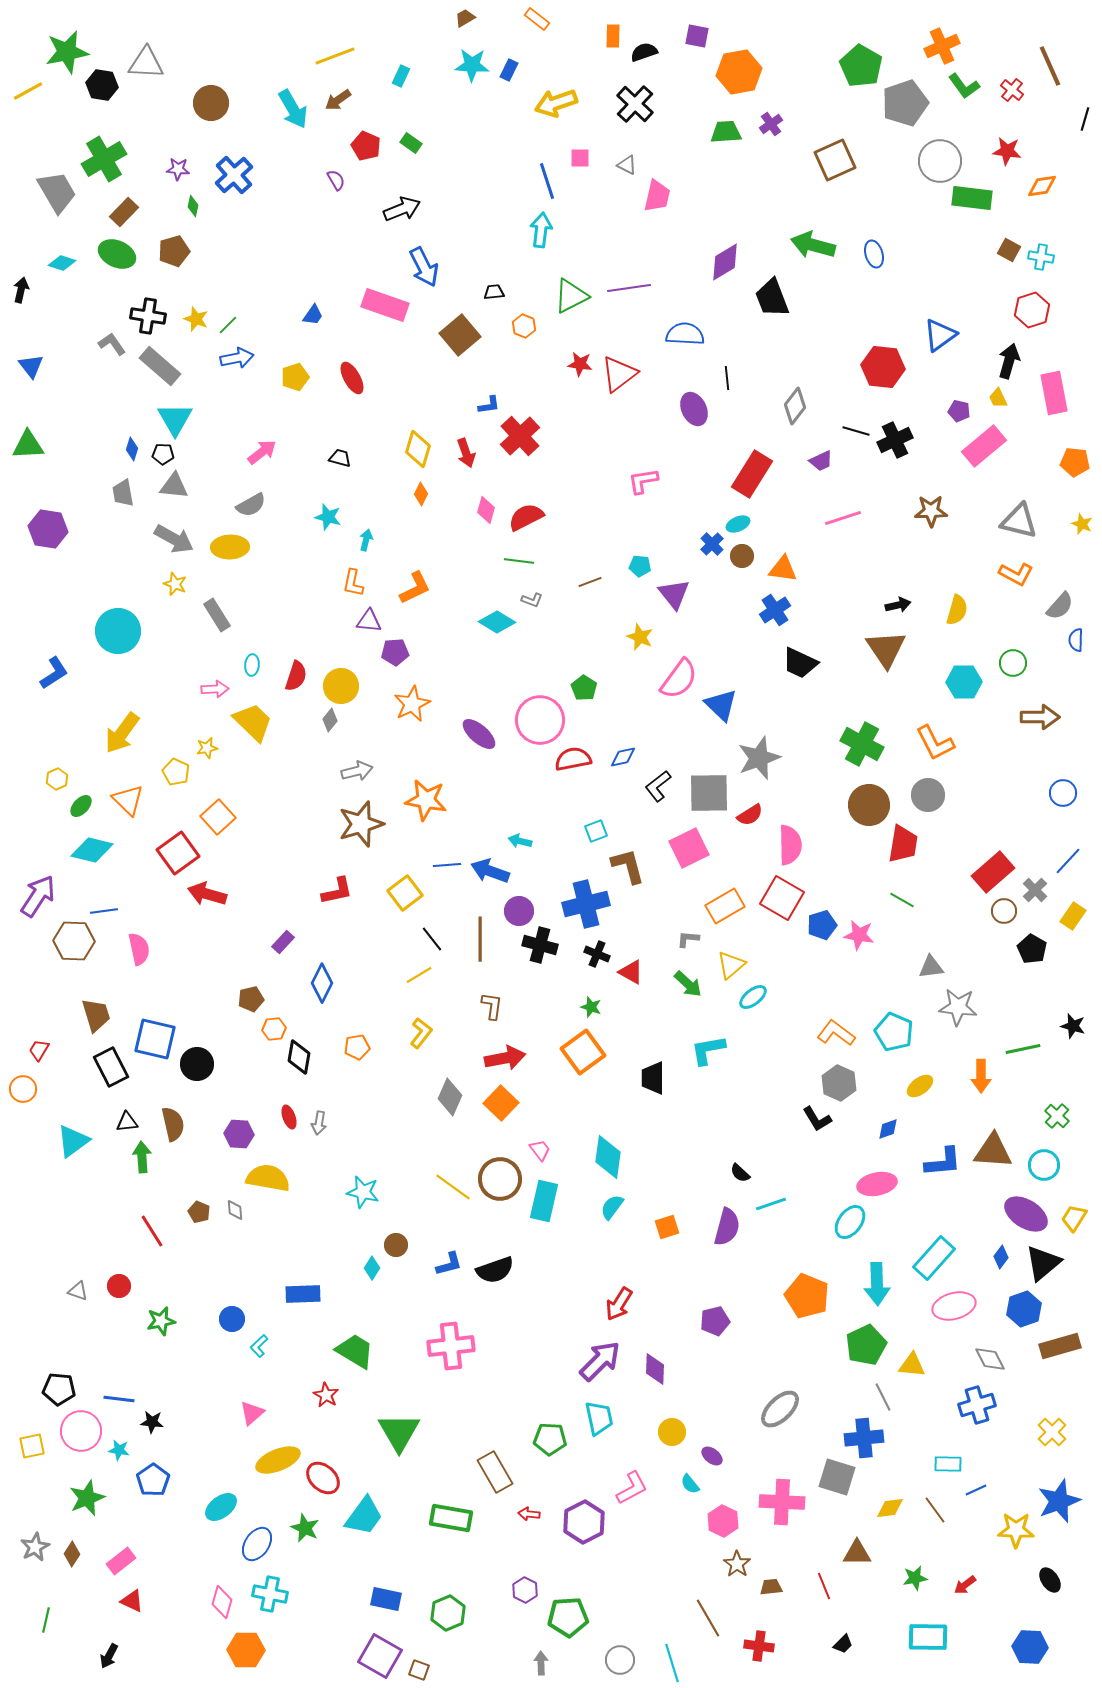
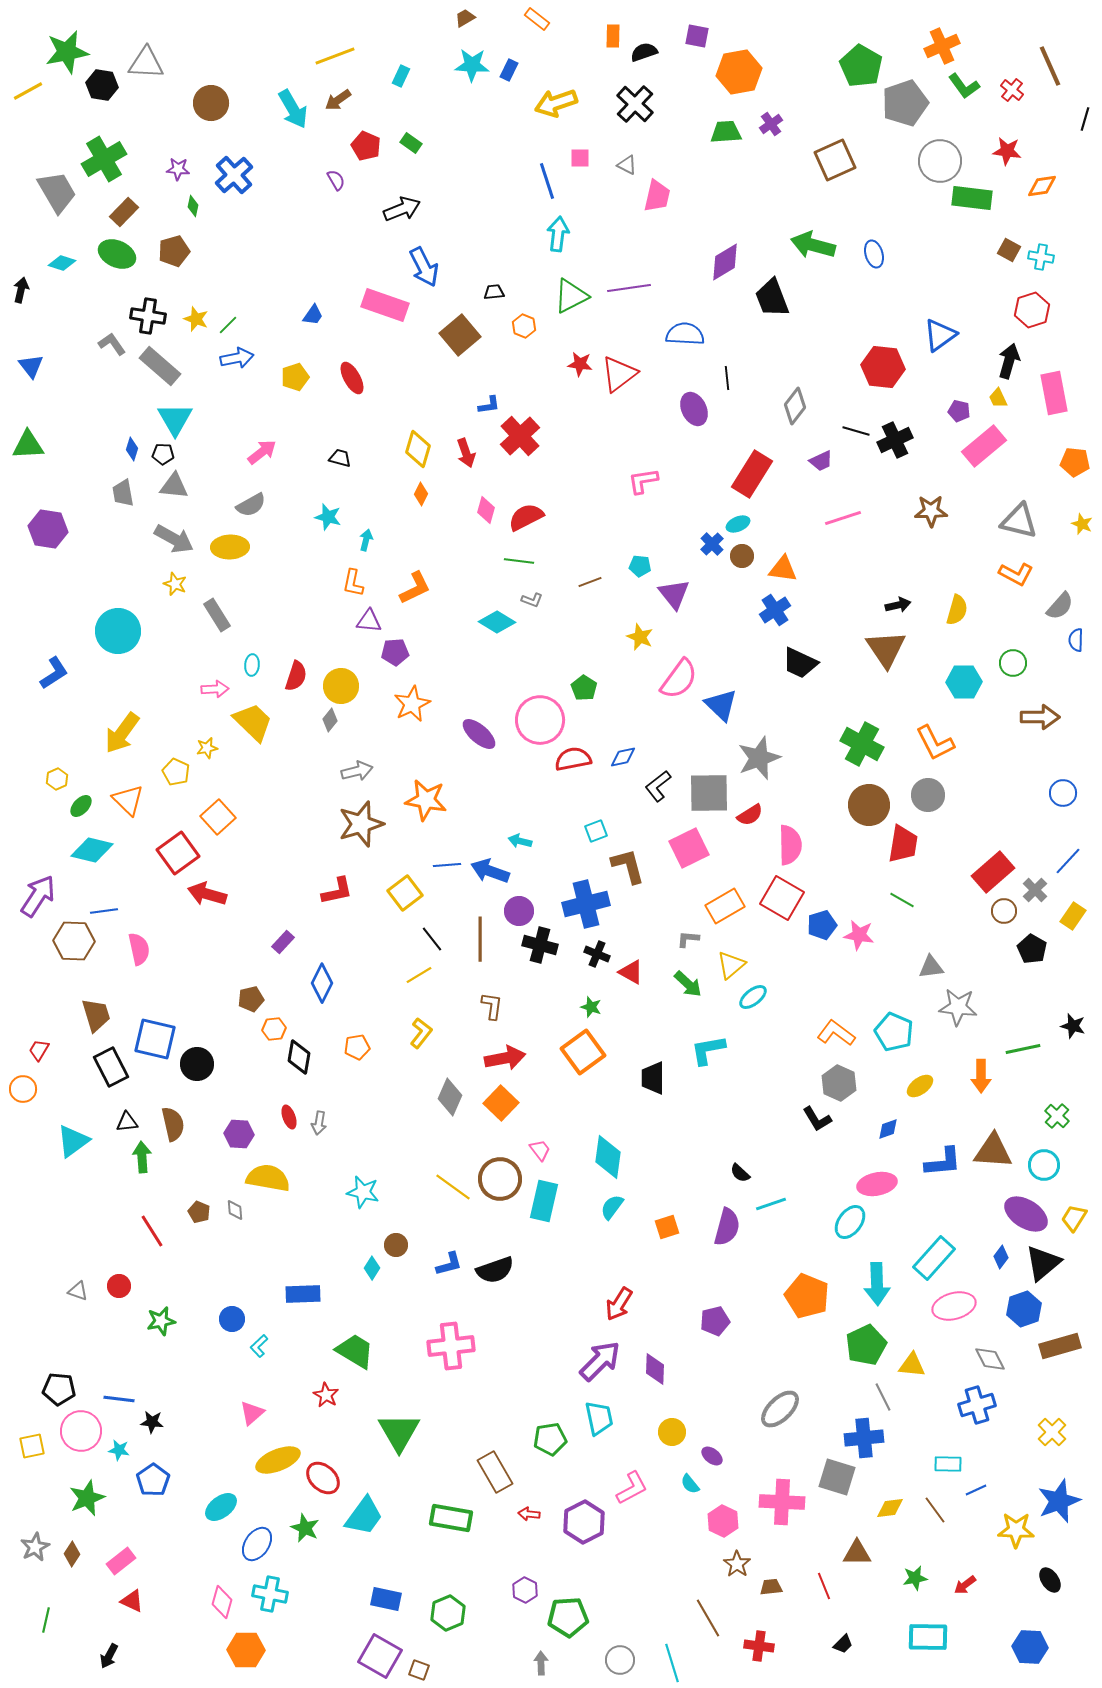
cyan arrow at (541, 230): moved 17 px right, 4 px down
green pentagon at (550, 1439): rotated 12 degrees counterclockwise
